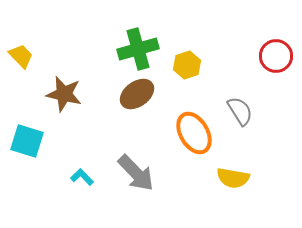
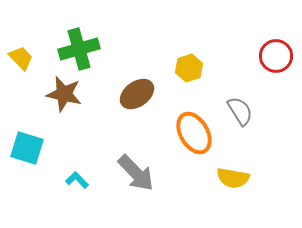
green cross: moved 59 px left
yellow trapezoid: moved 2 px down
yellow hexagon: moved 2 px right, 3 px down
cyan square: moved 7 px down
cyan L-shape: moved 5 px left, 3 px down
